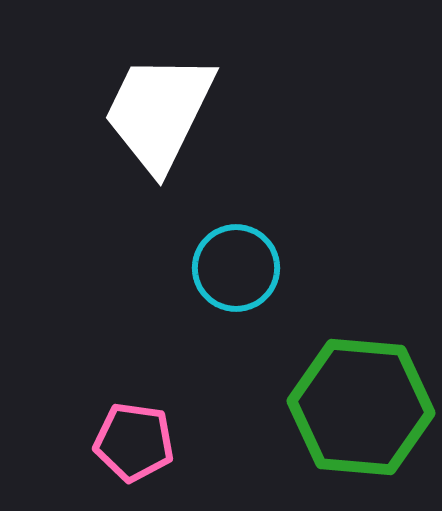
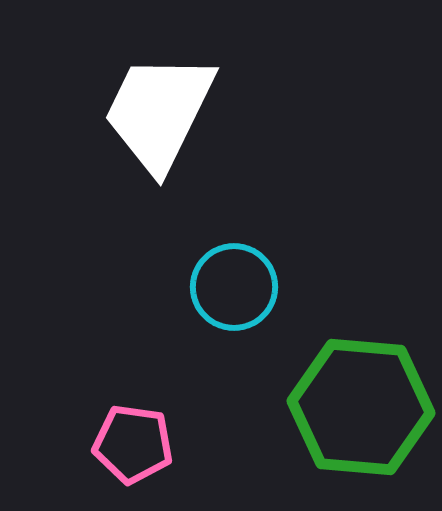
cyan circle: moved 2 px left, 19 px down
pink pentagon: moved 1 px left, 2 px down
